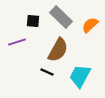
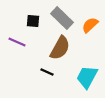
gray rectangle: moved 1 px right, 1 px down
purple line: rotated 42 degrees clockwise
brown semicircle: moved 2 px right, 2 px up
cyan trapezoid: moved 7 px right, 1 px down
